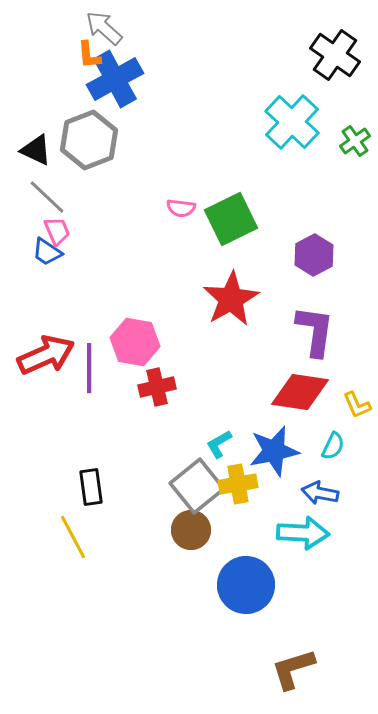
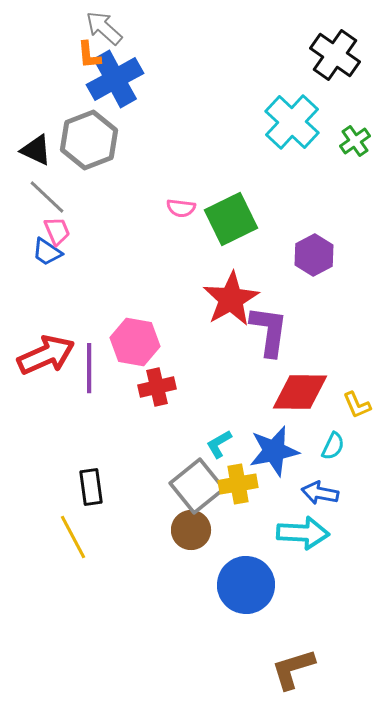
purple L-shape: moved 46 px left
red diamond: rotated 8 degrees counterclockwise
